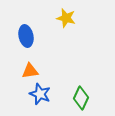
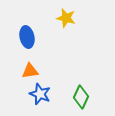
blue ellipse: moved 1 px right, 1 px down
green diamond: moved 1 px up
